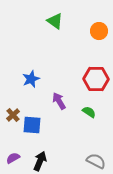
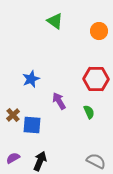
green semicircle: rotated 32 degrees clockwise
